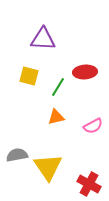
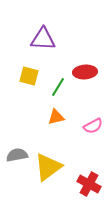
yellow triangle: rotated 28 degrees clockwise
